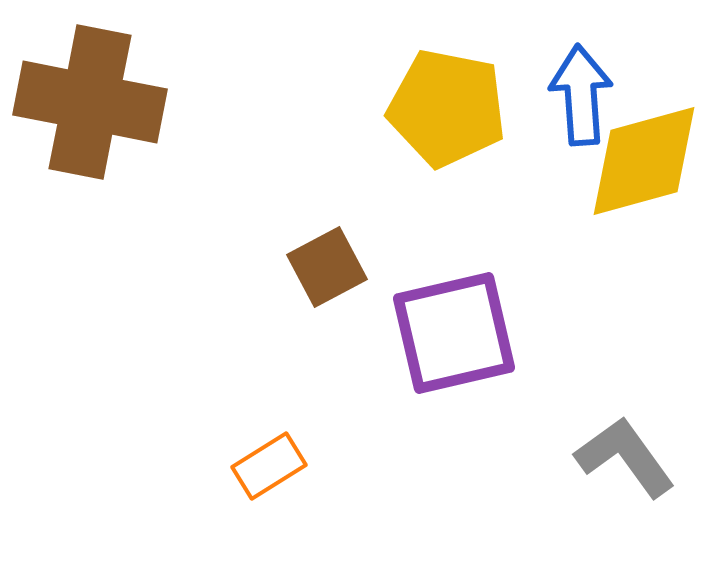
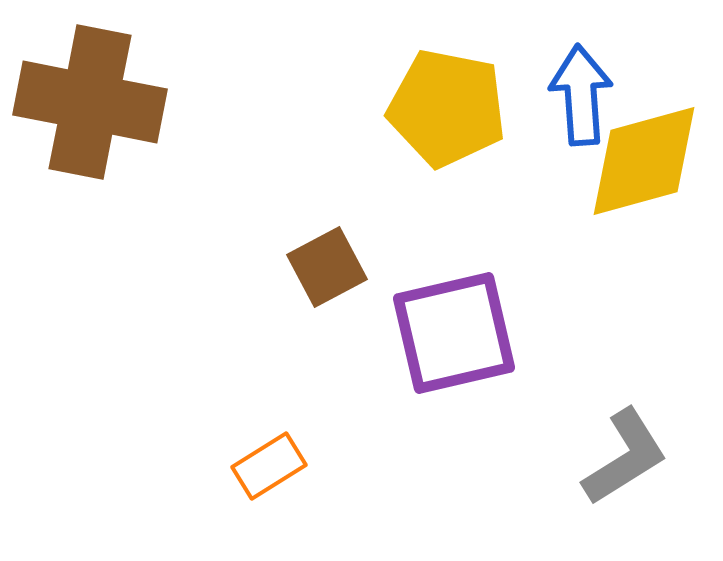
gray L-shape: rotated 94 degrees clockwise
